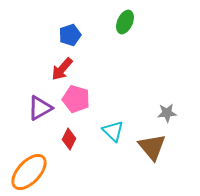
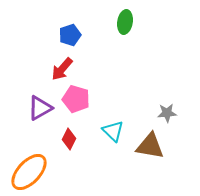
green ellipse: rotated 15 degrees counterclockwise
brown triangle: moved 2 px left, 1 px up; rotated 40 degrees counterclockwise
